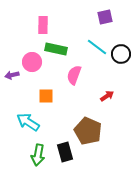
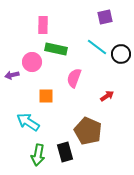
pink semicircle: moved 3 px down
